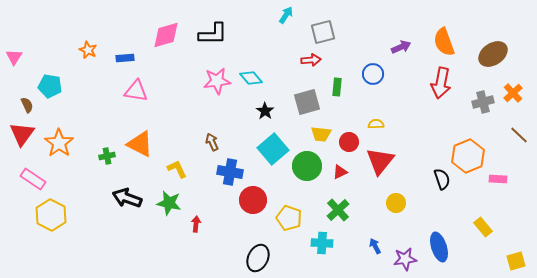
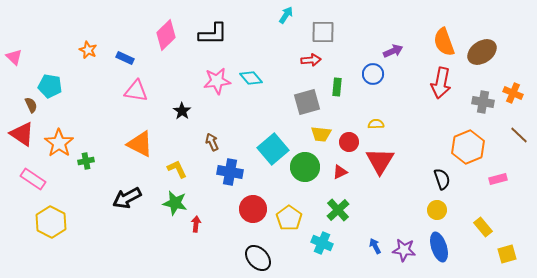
gray square at (323, 32): rotated 15 degrees clockwise
pink diamond at (166, 35): rotated 28 degrees counterclockwise
purple arrow at (401, 47): moved 8 px left, 4 px down
brown ellipse at (493, 54): moved 11 px left, 2 px up
pink triangle at (14, 57): rotated 18 degrees counterclockwise
blue rectangle at (125, 58): rotated 30 degrees clockwise
orange cross at (513, 93): rotated 24 degrees counterclockwise
gray cross at (483, 102): rotated 25 degrees clockwise
brown semicircle at (27, 105): moved 4 px right
black star at (265, 111): moved 83 px left
red triangle at (22, 134): rotated 32 degrees counterclockwise
green cross at (107, 156): moved 21 px left, 5 px down
orange hexagon at (468, 156): moved 9 px up
red triangle at (380, 161): rotated 8 degrees counterclockwise
green circle at (307, 166): moved 2 px left, 1 px down
pink rectangle at (498, 179): rotated 18 degrees counterclockwise
black arrow at (127, 198): rotated 48 degrees counterclockwise
red circle at (253, 200): moved 9 px down
green star at (169, 203): moved 6 px right
yellow circle at (396, 203): moved 41 px right, 7 px down
yellow hexagon at (51, 215): moved 7 px down
yellow pentagon at (289, 218): rotated 15 degrees clockwise
cyan cross at (322, 243): rotated 20 degrees clockwise
black ellipse at (258, 258): rotated 68 degrees counterclockwise
purple star at (405, 259): moved 1 px left, 9 px up; rotated 15 degrees clockwise
yellow square at (516, 261): moved 9 px left, 7 px up
